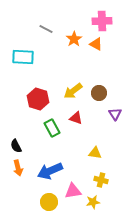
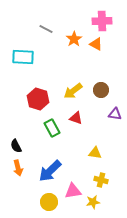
brown circle: moved 2 px right, 3 px up
purple triangle: rotated 48 degrees counterclockwise
blue arrow: rotated 20 degrees counterclockwise
